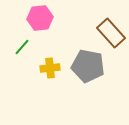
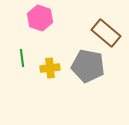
pink hexagon: rotated 25 degrees clockwise
brown rectangle: moved 5 px left; rotated 8 degrees counterclockwise
green line: moved 11 px down; rotated 48 degrees counterclockwise
